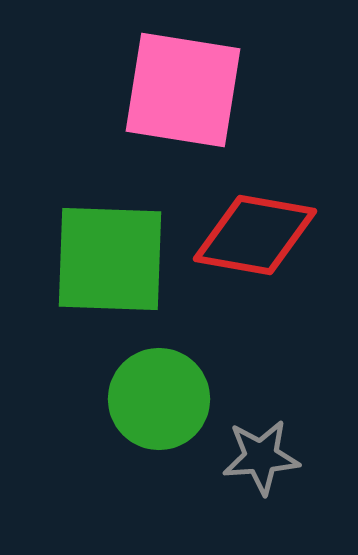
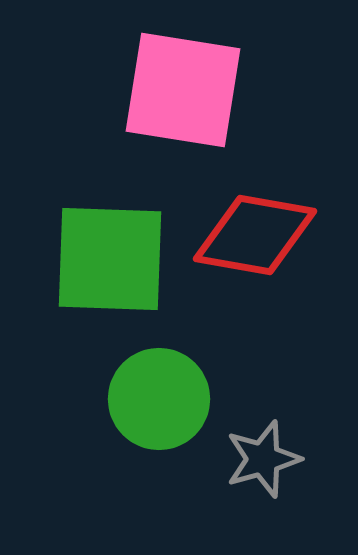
gray star: moved 2 px right, 2 px down; rotated 12 degrees counterclockwise
